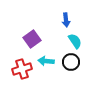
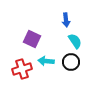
purple square: rotated 30 degrees counterclockwise
